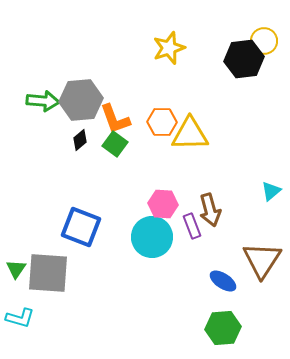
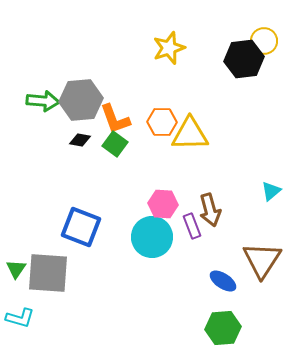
black diamond: rotated 50 degrees clockwise
